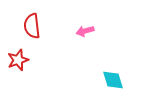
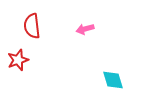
pink arrow: moved 2 px up
